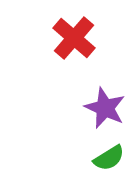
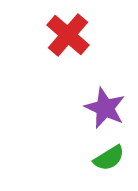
red cross: moved 6 px left, 3 px up
